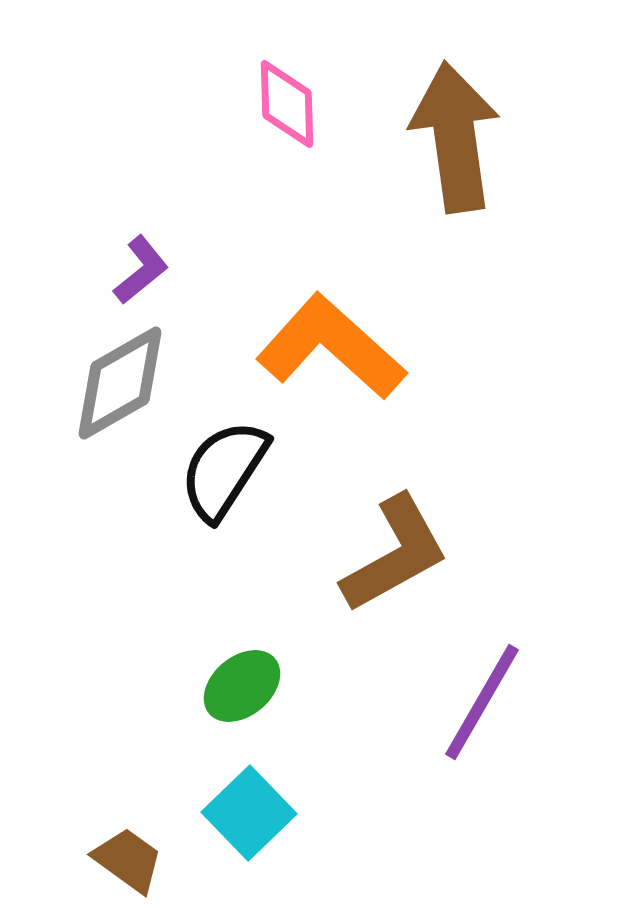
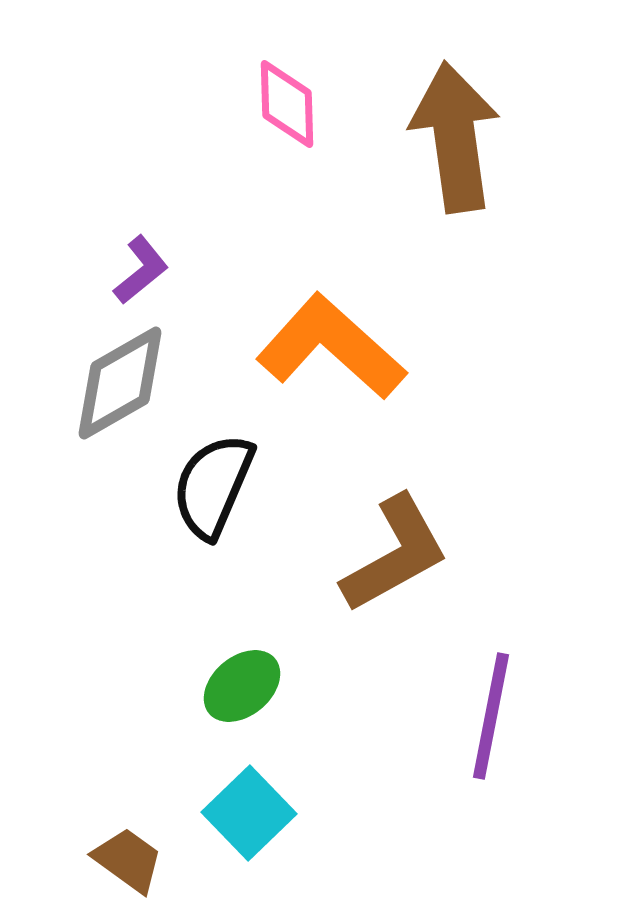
black semicircle: moved 11 px left, 16 px down; rotated 10 degrees counterclockwise
purple line: moved 9 px right, 14 px down; rotated 19 degrees counterclockwise
